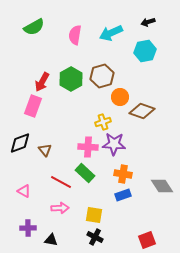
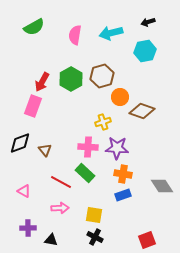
cyan arrow: rotated 10 degrees clockwise
purple star: moved 3 px right, 4 px down
